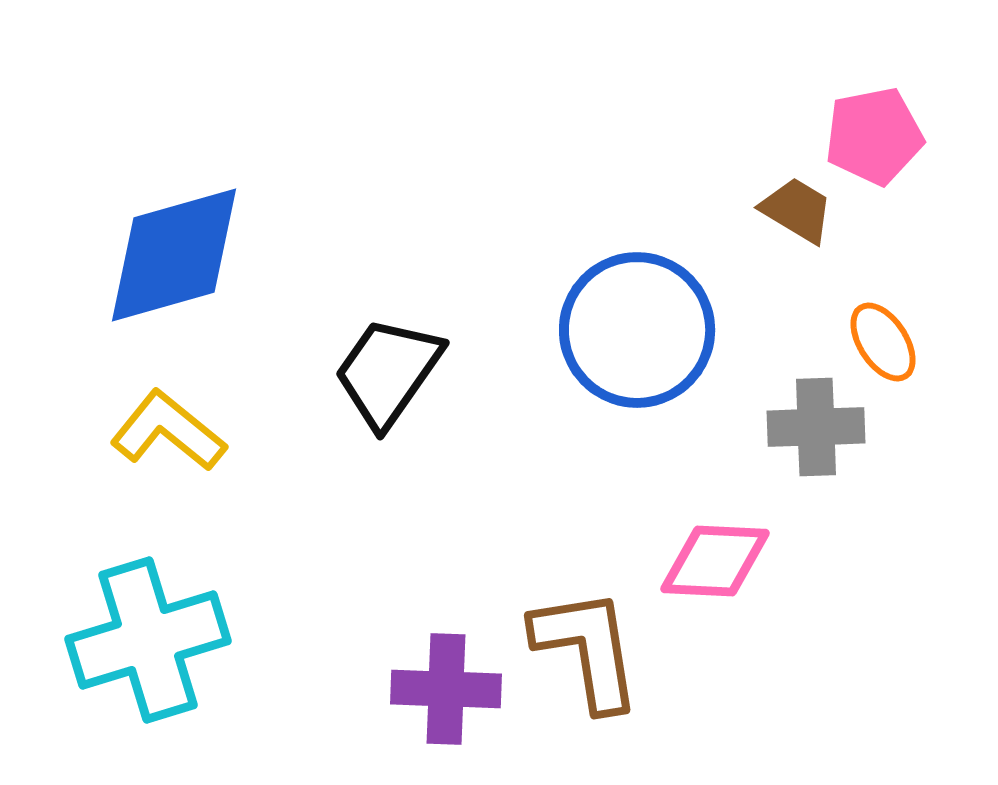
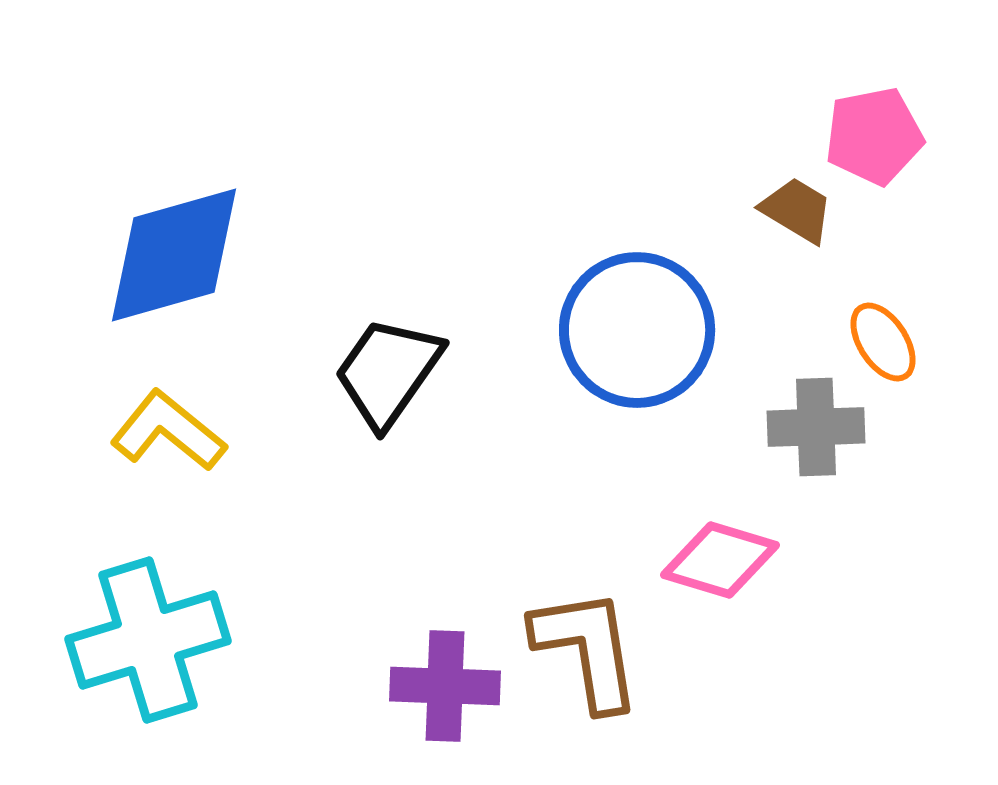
pink diamond: moved 5 px right, 1 px up; rotated 14 degrees clockwise
purple cross: moved 1 px left, 3 px up
